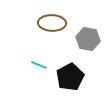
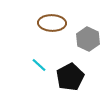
gray hexagon: rotated 15 degrees clockwise
cyan line: rotated 21 degrees clockwise
